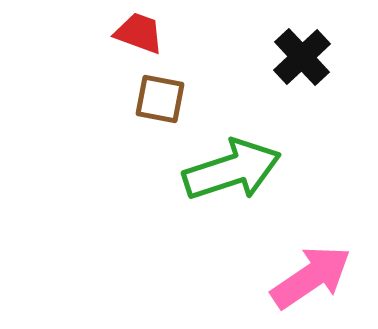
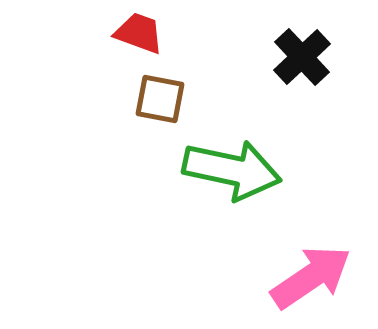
green arrow: rotated 30 degrees clockwise
